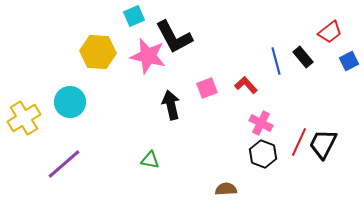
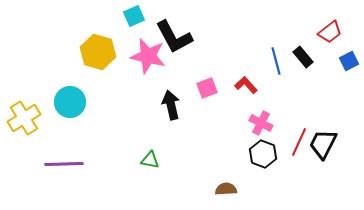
yellow hexagon: rotated 12 degrees clockwise
purple line: rotated 39 degrees clockwise
